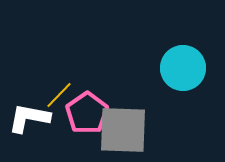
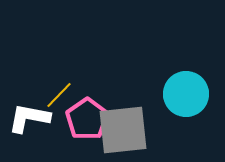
cyan circle: moved 3 px right, 26 px down
pink pentagon: moved 6 px down
gray square: rotated 8 degrees counterclockwise
